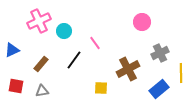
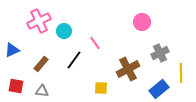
gray triangle: rotated 16 degrees clockwise
